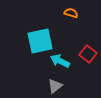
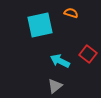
cyan square: moved 16 px up
